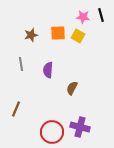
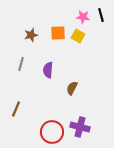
gray line: rotated 24 degrees clockwise
